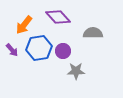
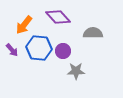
blue hexagon: rotated 15 degrees clockwise
